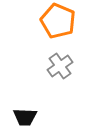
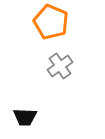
orange pentagon: moved 7 px left, 1 px down
